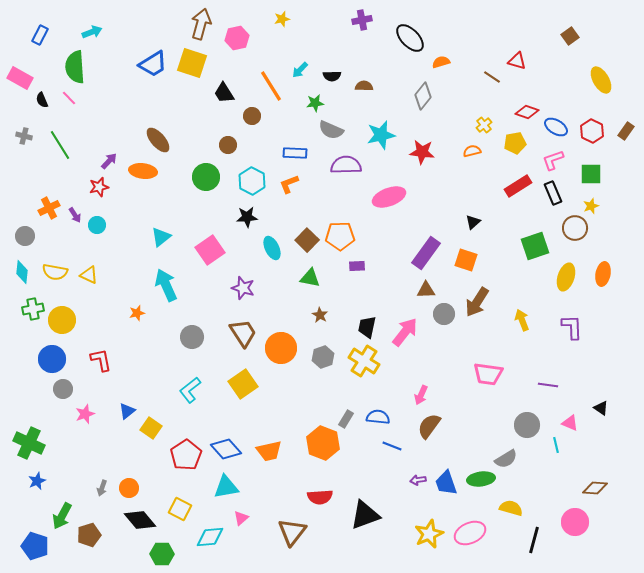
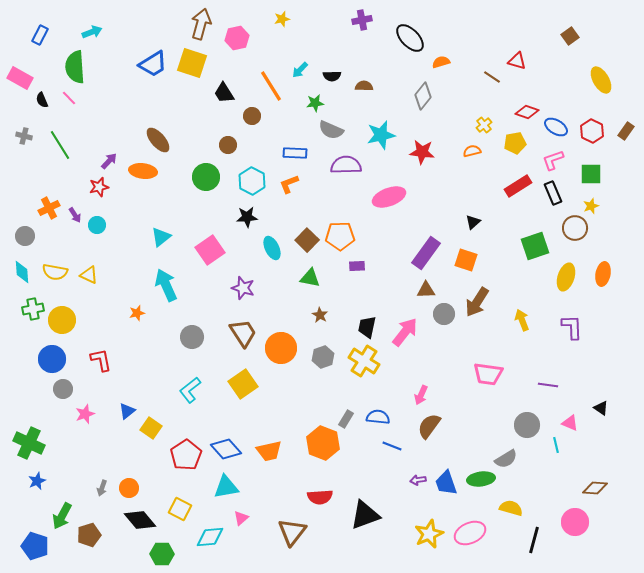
cyan diamond at (22, 272): rotated 10 degrees counterclockwise
